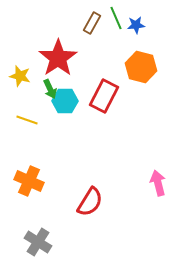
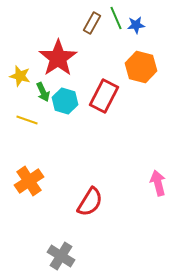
green arrow: moved 7 px left, 3 px down
cyan hexagon: rotated 15 degrees clockwise
orange cross: rotated 32 degrees clockwise
gray cross: moved 23 px right, 14 px down
